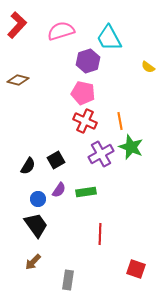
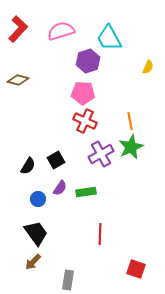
red L-shape: moved 1 px right, 4 px down
yellow semicircle: rotated 104 degrees counterclockwise
pink pentagon: rotated 10 degrees counterclockwise
orange line: moved 10 px right
green star: rotated 25 degrees clockwise
purple semicircle: moved 1 px right, 2 px up
black trapezoid: moved 8 px down
